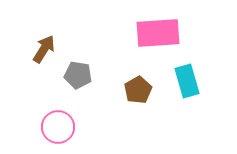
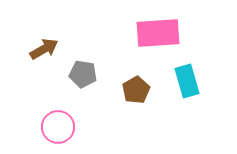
brown arrow: rotated 28 degrees clockwise
gray pentagon: moved 5 px right, 1 px up
brown pentagon: moved 2 px left
